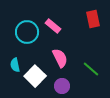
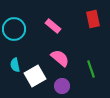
cyan circle: moved 13 px left, 3 px up
pink semicircle: rotated 24 degrees counterclockwise
green line: rotated 30 degrees clockwise
white square: rotated 15 degrees clockwise
